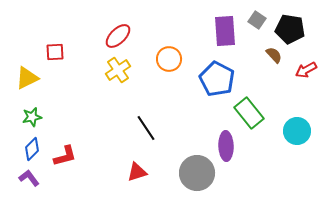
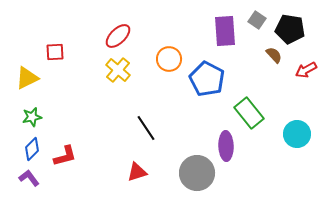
yellow cross: rotated 15 degrees counterclockwise
blue pentagon: moved 10 px left
cyan circle: moved 3 px down
